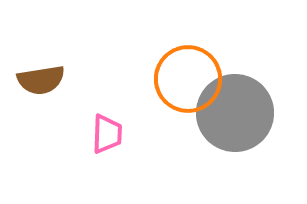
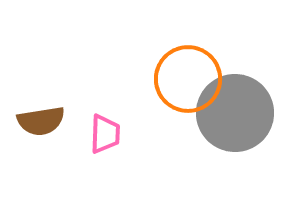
brown semicircle: moved 41 px down
pink trapezoid: moved 2 px left
